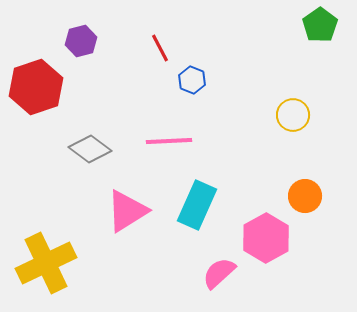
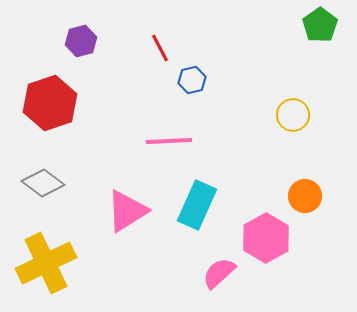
blue hexagon: rotated 24 degrees clockwise
red hexagon: moved 14 px right, 16 px down
gray diamond: moved 47 px left, 34 px down
